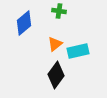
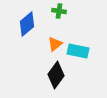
blue diamond: moved 3 px right, 1 px down
cyan rectangle: rotated 25 degrees clockwise
